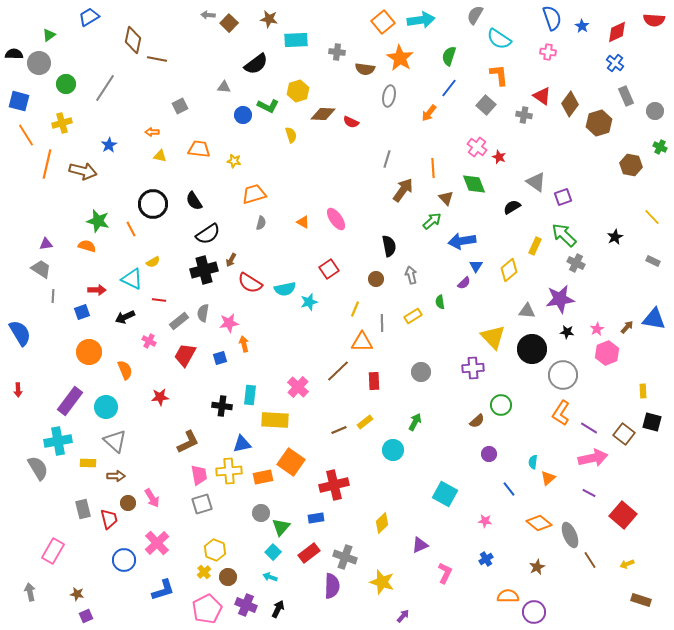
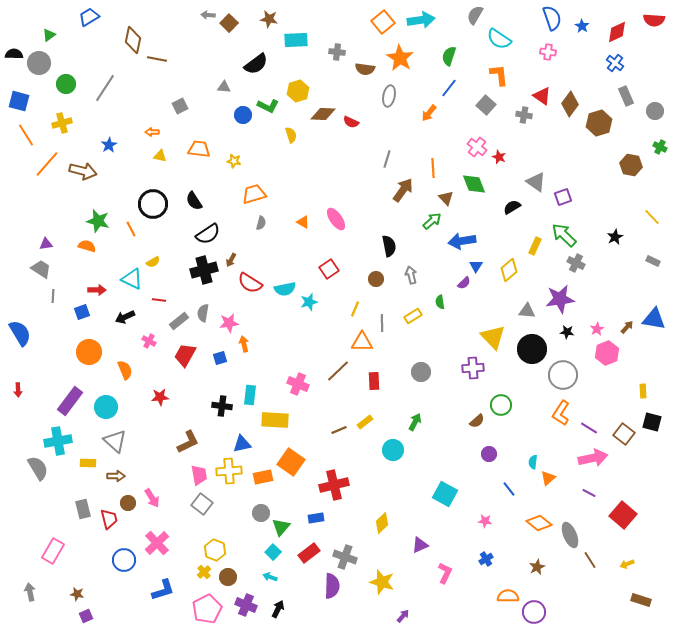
orange line at (47, 164): rotated 28 degrees clockwise
pink cross at (298, 387): moved 3 px up; rotated 20 degrees counterclockwise
gray square at (202, 504): rotated 35 degrees counterclockwise
